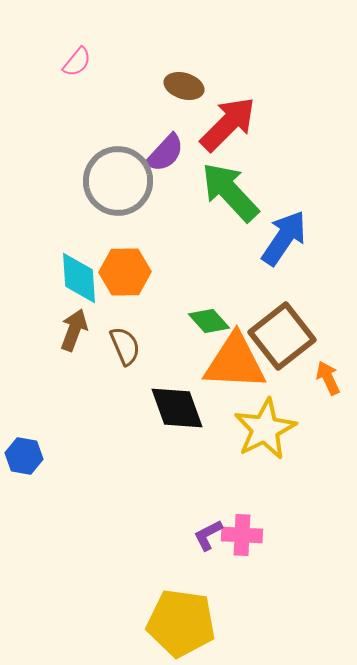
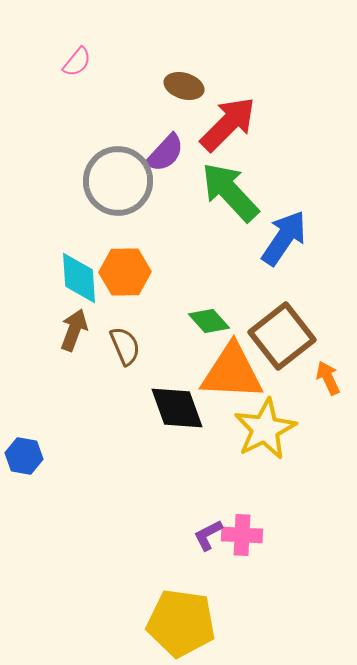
orange triangle: moved 3 px left, 10 px down
